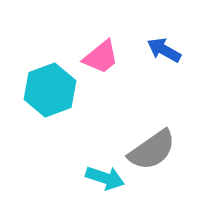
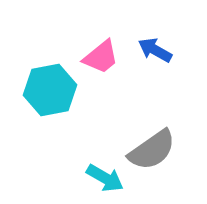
blue arrow: moved 9 px left
cyan hexagon: rotated 9 degrees clockwise
cyan arrow: rotated 12 degrees clockwise
